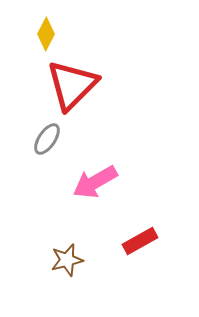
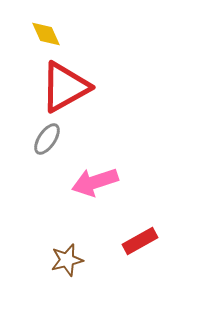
yellow diamond: rotated 52 degrees counterclockwise
red triangle: moved 7 px left, 2 px down; rotated 16 degrees clockwise
pink arrow: rotated 12 degrees clockwise
